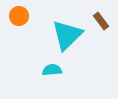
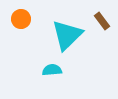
orange circle: moved 2 px right, 3 px down
brown rectangle: moved 1 px right
